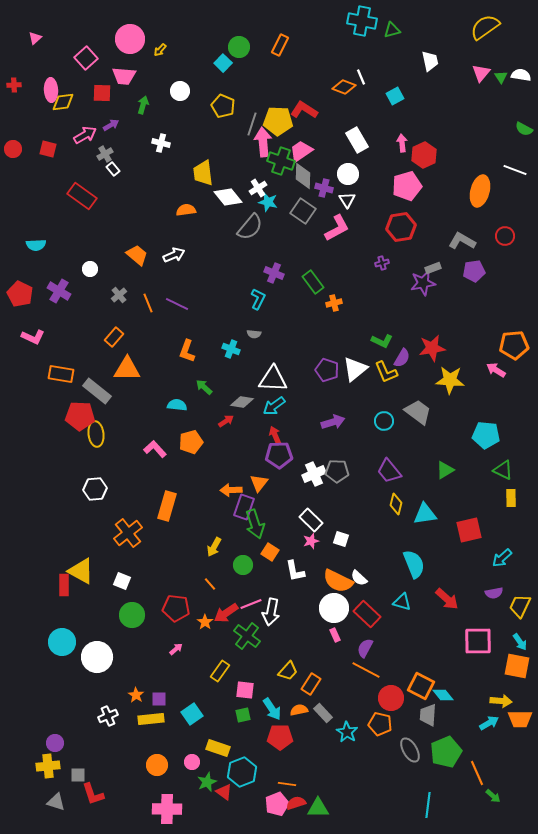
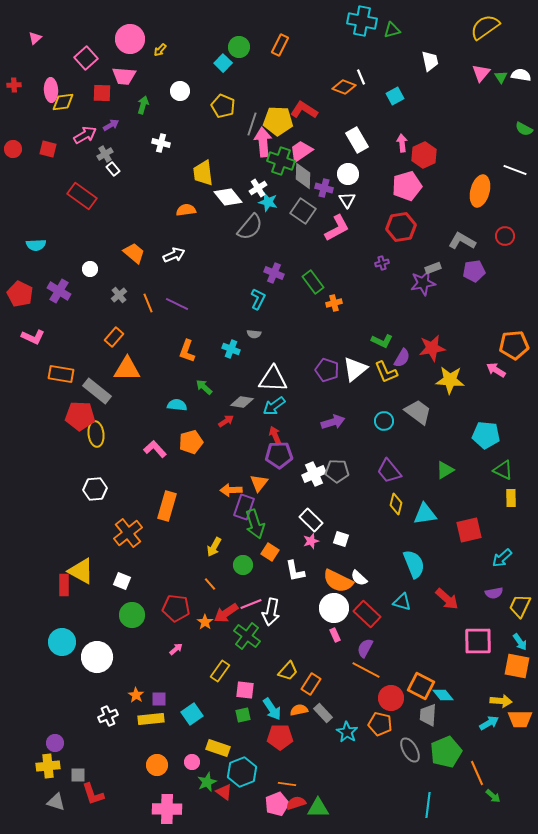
orange trapezoid at (137, 255): moved 3 px left, 2 px up
